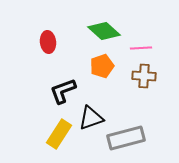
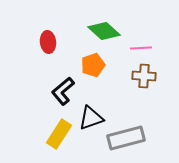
orange pentagon: moved 9 px left, 1 px up
black L-shape: rotated 20 degrees counterclockwise
